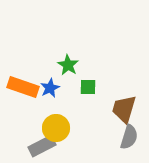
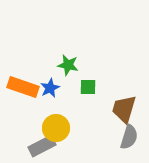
green star: rotated 20 degrees counterclockwise
